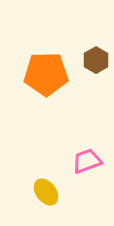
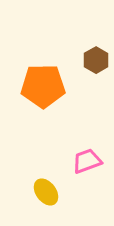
orange pentagon: moved 3 px left, 12 px down
